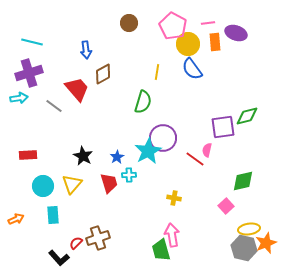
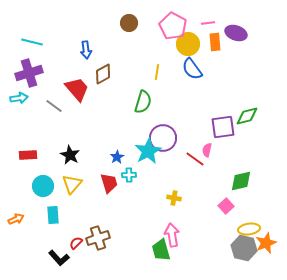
black star at (83, 156): moved 13 px left, 1 px up
green diamond at (243, 181): moved 2 px left
